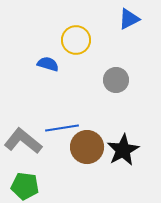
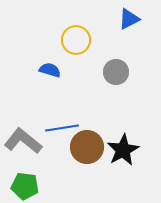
blue semicircle: moved 2 px right, 6 px down
gray circle: moved 8 px up
